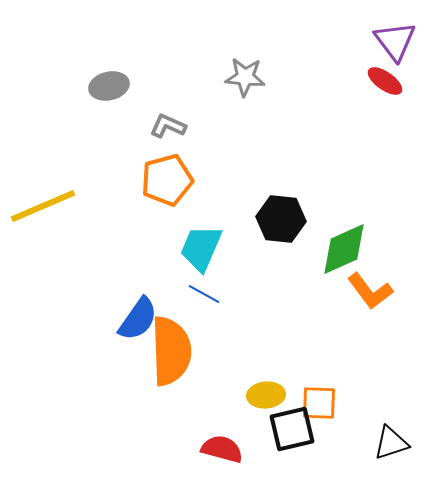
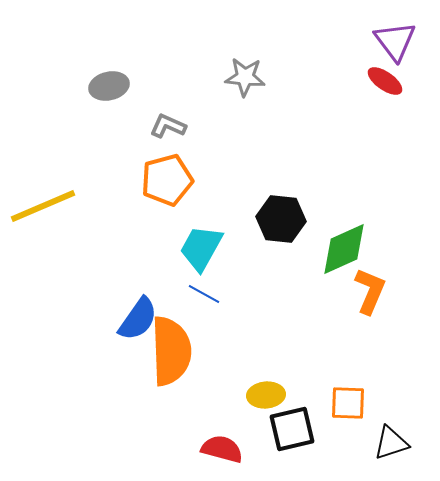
cyan trapezoid: rotated 6 degrees clockwise
orange L-shape: rotated 120 degrees counterclockwise
orange square: moved 29 px right
